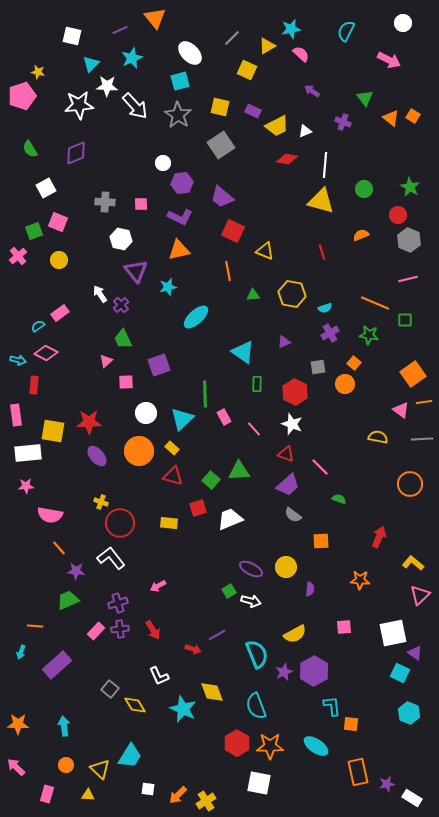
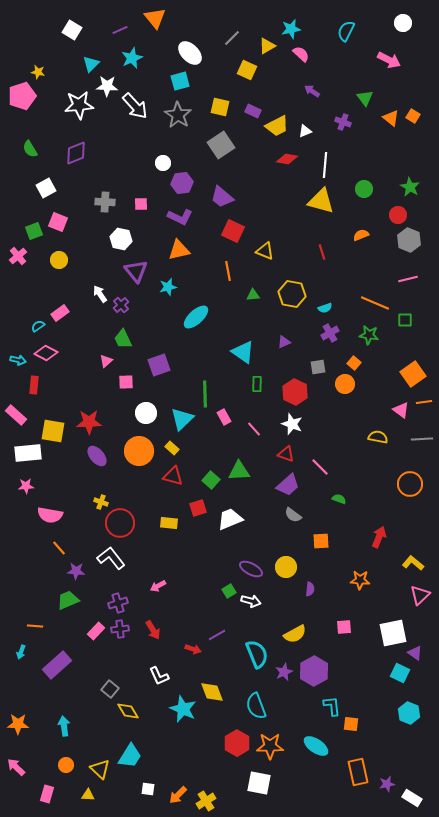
white square at (72, 36): moved 6 px up; rotated 18 degrees clockwise
pink rectangle at (16, 415): rotated 40 degrees counterclockwise
yellow diamond at (135, 705): moved 7 px left, 6 px down
